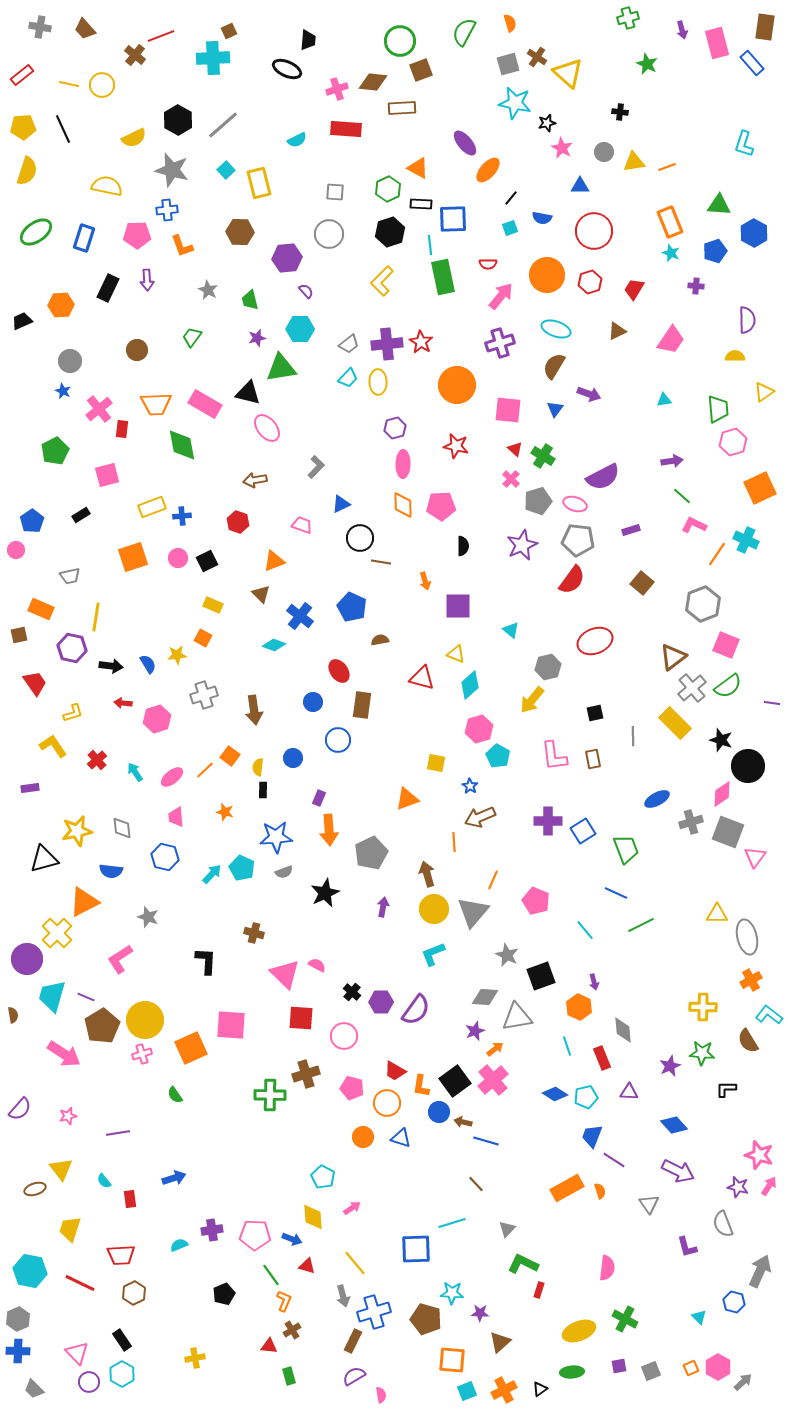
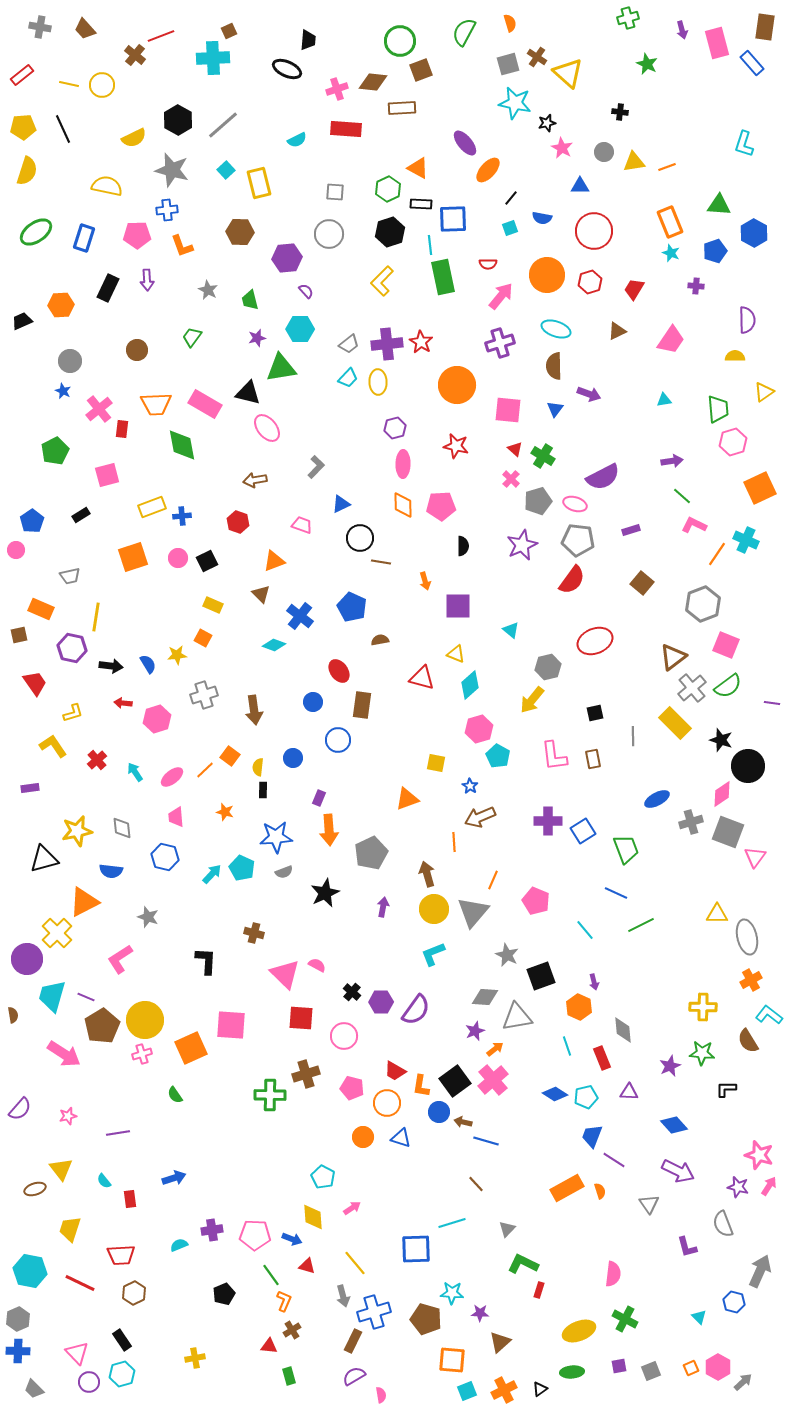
brown semicircle at (554, 366): rotated 32 degrees counterclockwise
pink semicircle at (607, 1268): moved 6 px right, 6 px down
cyan hexagon at (122, 1374): rotated 15 degrees clockwise
